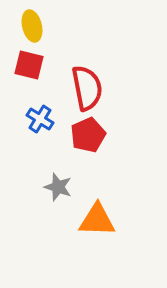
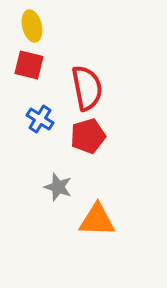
red pentagon: moved 1 px down; rotated 8 degrees clockwise
